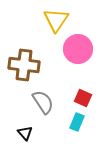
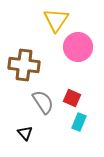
pink circle: moved 2 px up
red square: moved 11 px left
cyan rectangle: moved 2 px right
